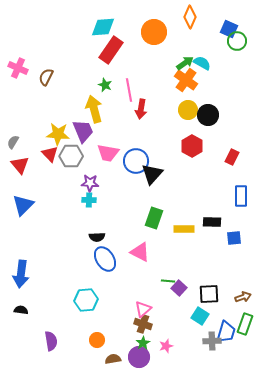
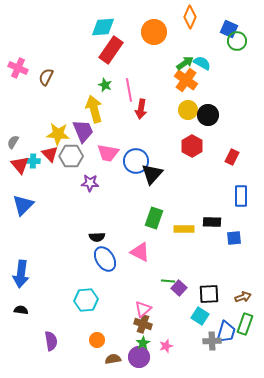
cyan cross at (89, 200): moved 56 px left, 39 px up
